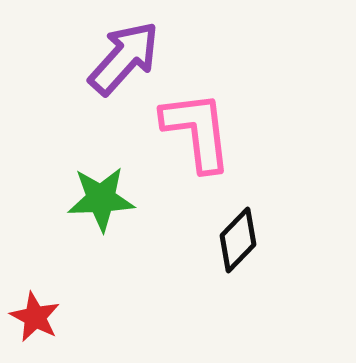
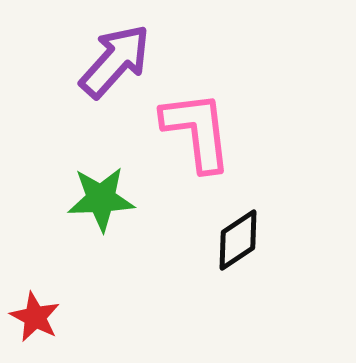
purple arrow: moved 9 px left, 3 px down
black diamond: rotated 12 degrees clockwise
